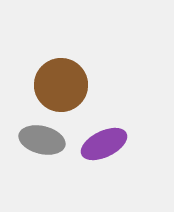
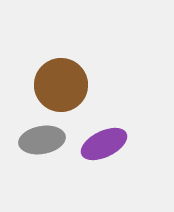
gray ellipse: rotated 24 degrees counterclockwise
